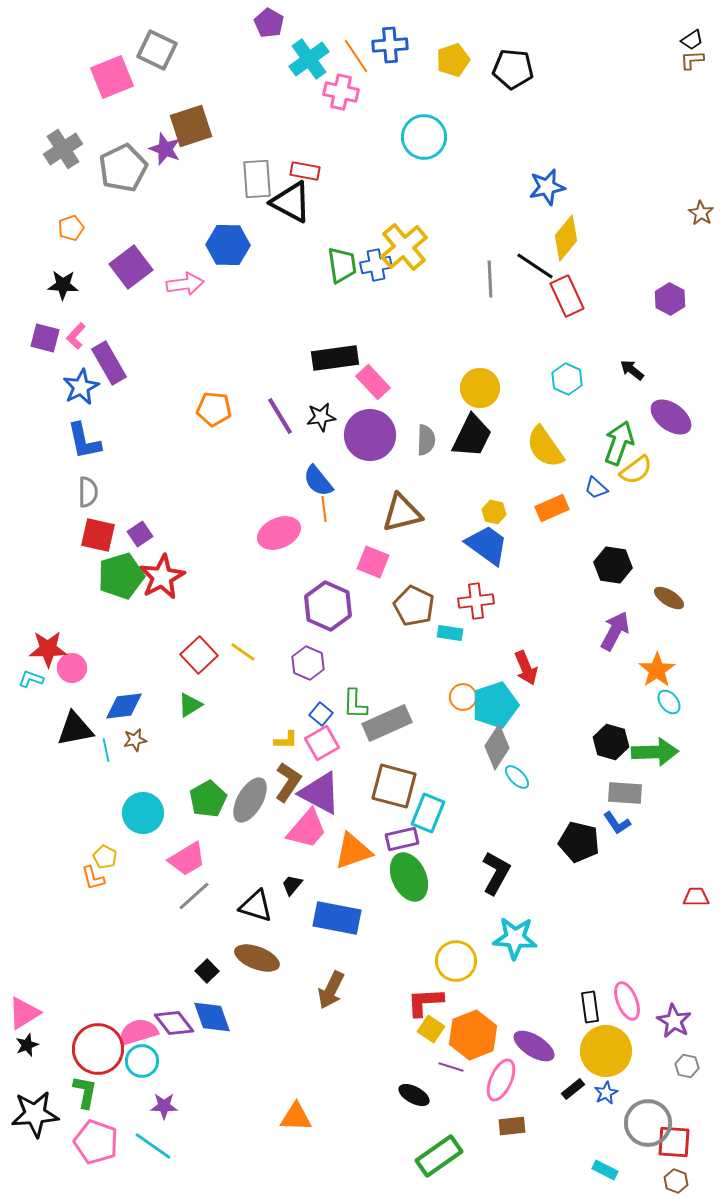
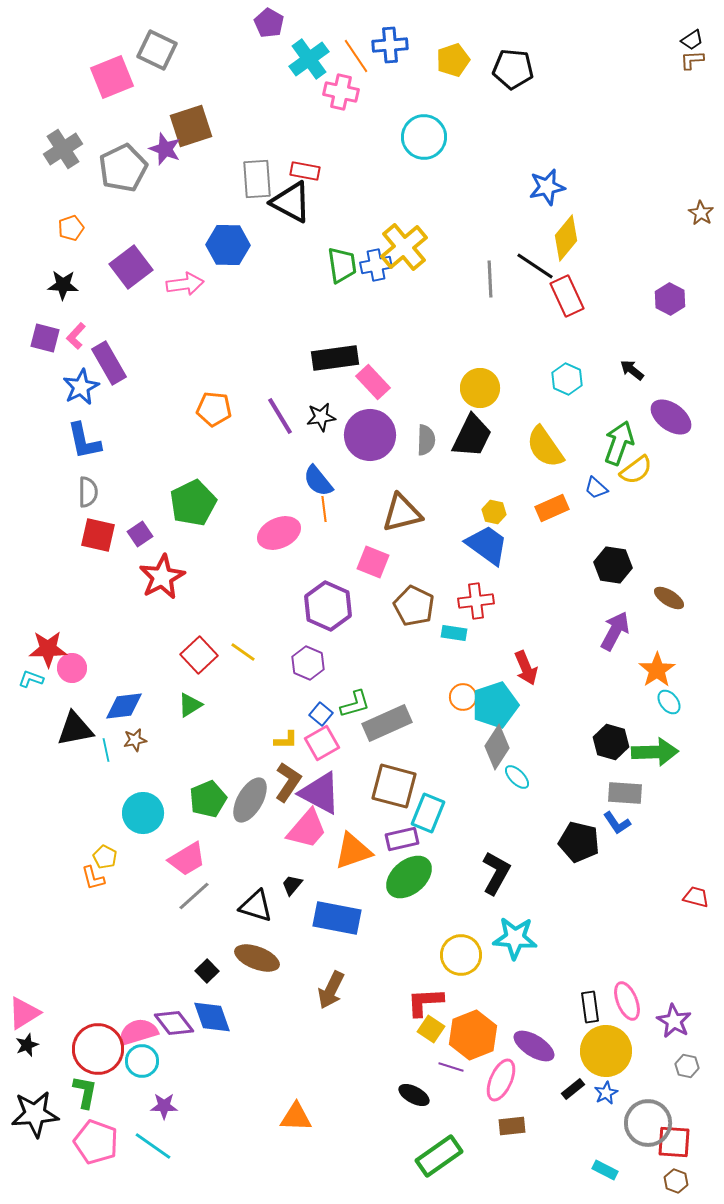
green pentagon at (121, 576): moved 72 px right, 73 px up; rotated 9 degrees counterclockwise
cyan rectangle at (450, 633): moved 4 px right
green L-shape at (355, 704): rotated 108 degrees counterclockwise
green pentagon at (208, 799): rotated 6 degrees clockwise
green ellipse at (409, 877): rotated 75 degrees clockwise
red trapezoid at (696, 897): rotated 16 degrees clockwise
yellow circle at (456, 961): moved 5 px right, 6 px up
